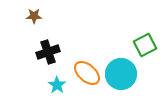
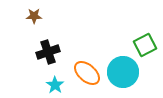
cyan circle: moved 2 px right, 2 px up
cyan star: moved 2 px left
